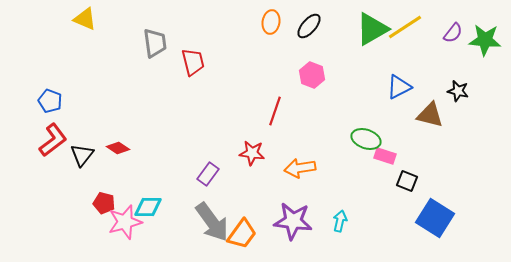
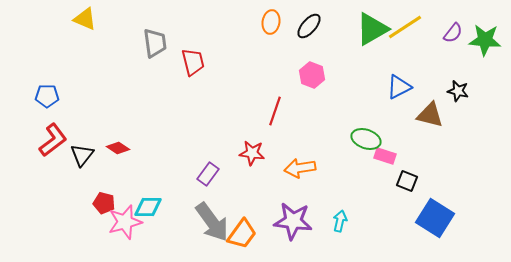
blue pentagon: moved 3 px left, 5 px up; rotated 20 degrees counterclockwise
